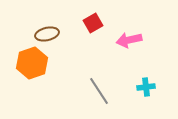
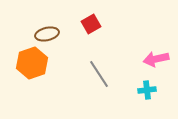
red square: moved 2 px left, 1 px down
pink arrow: moved 27 px right, 19 px down
cyan cross: moved 1 px right, 3 px down
gray line: moved 17 px up
